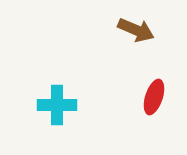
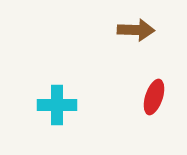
brown arrow: rotated 21 degrees counterclockwise
